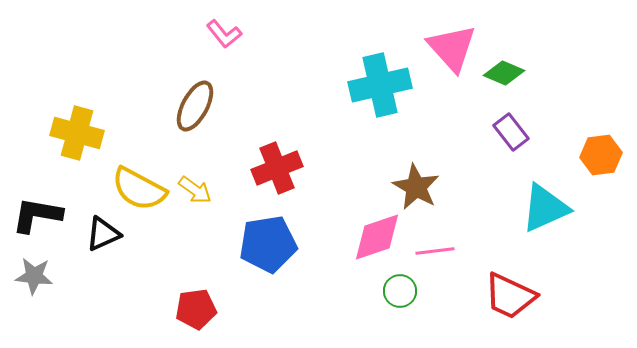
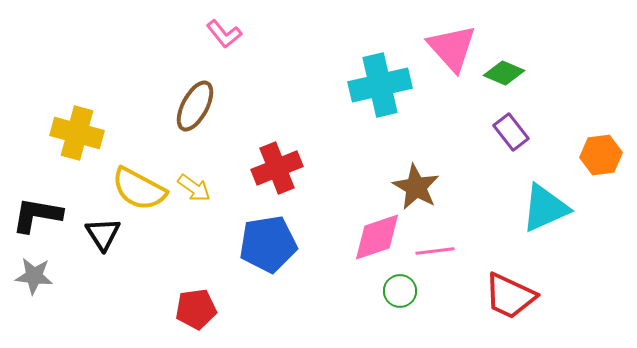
yellow arrow: moved 1 px left, 2 px up
black triangle: rotated 39 degrees counterclockwise
